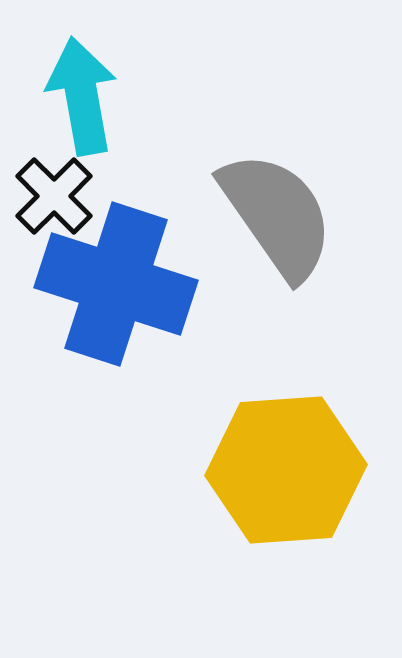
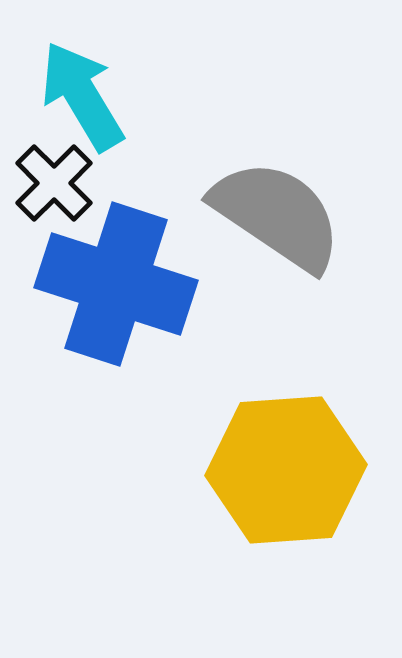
cyan arrow: rotated 21 degrees counterclockwise
black cross: moved 13 px up
gray semicircle: rotated 21 degrees counterclockwise
